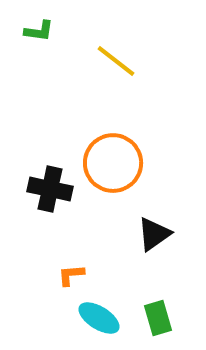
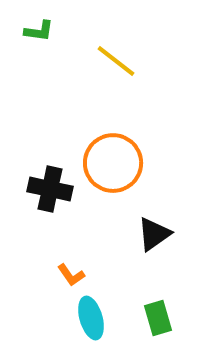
orange L-shape: rotated 120 degrees counterclockwise
cyan ellipse: moved 8 px left; rotated 42 degrees clockwise
